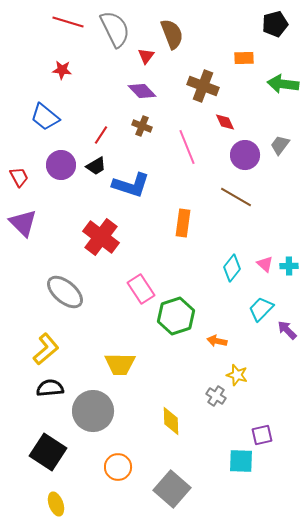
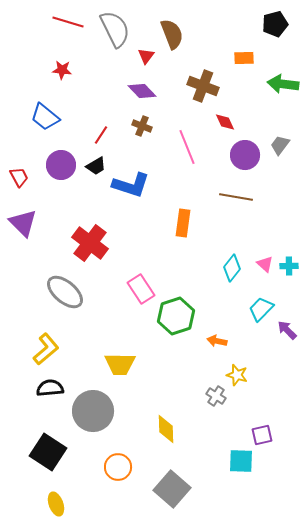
brown line at (236, 197): rotated 20 degrees counterclockwise
red cross at (101, 237): moved 11 px left, 6 px down
yellow diamond at (171, 421): moved 5 px left, 8 px down
